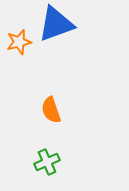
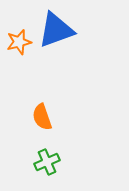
blue triangle: moved 6 px down
orange semicircle: moved 9 px left, 7 px down
